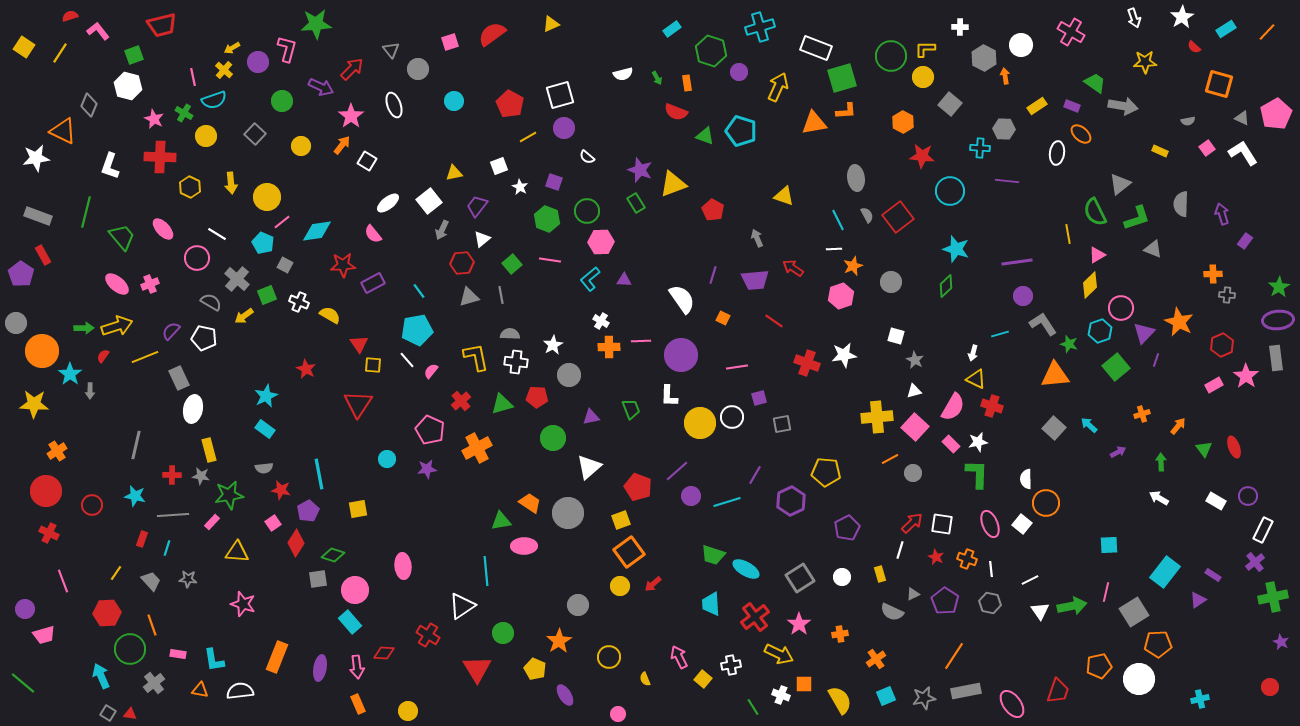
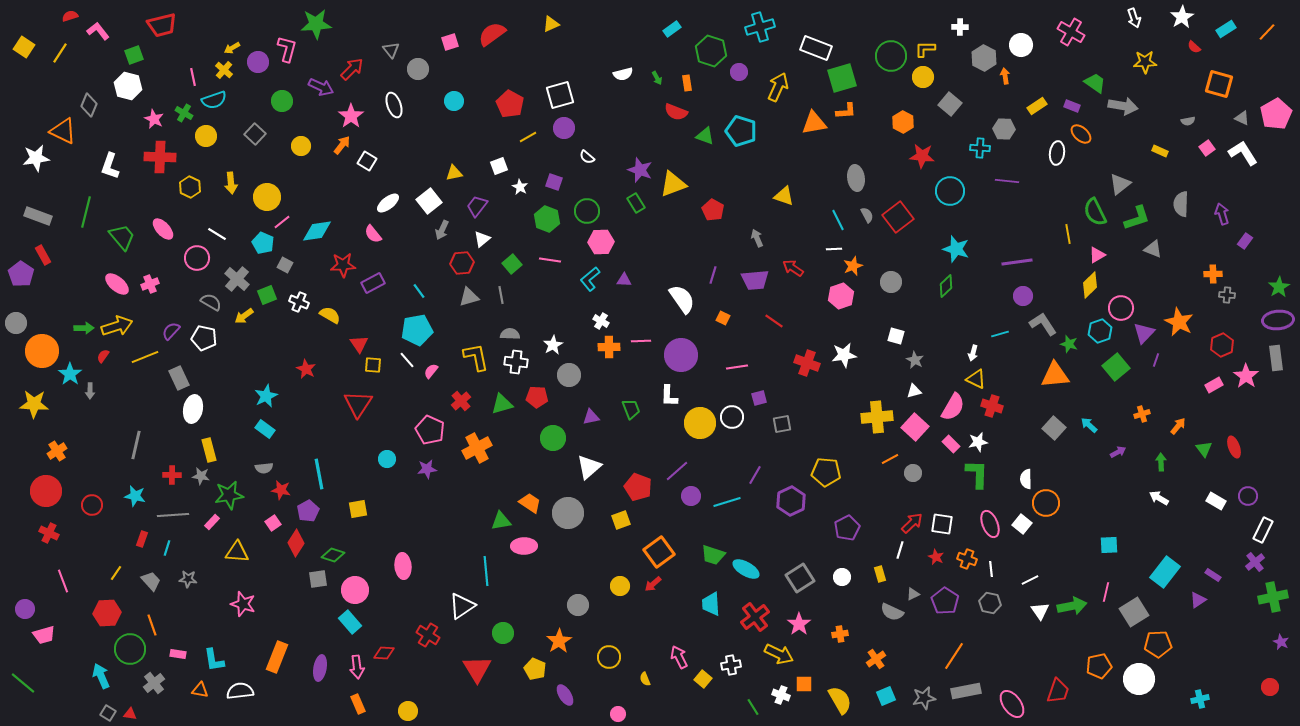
orange square at (629, 552): moved 30 px right
